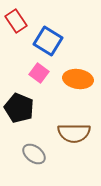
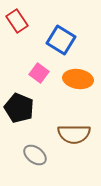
red rectangle: moved 1 px right
blue square: moved 13 px right, 1 px up
brown semicircle: moved 1 px down
gray ellipse: moved 1 px right, 1 px down
